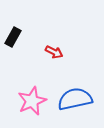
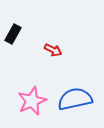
black rectangle: moved 3 px up
red arrow: moved 1 px left, 2 px up
